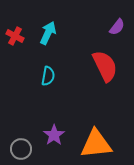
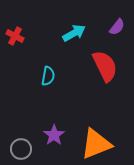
cyan arrow: moved 26 px right; rotated 35 degrees clockwise
orange triangle: rotated 16 degrees counterclockwise
